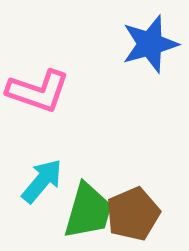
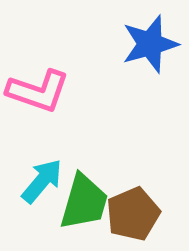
green trapezoid: moved 4 px left, 9 px up
